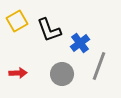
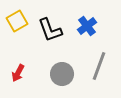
black L-shape: moved 1 px right
blue cross: moved 7 px right, 17 px up
red arrow: rotated 120 degrees clockwise
